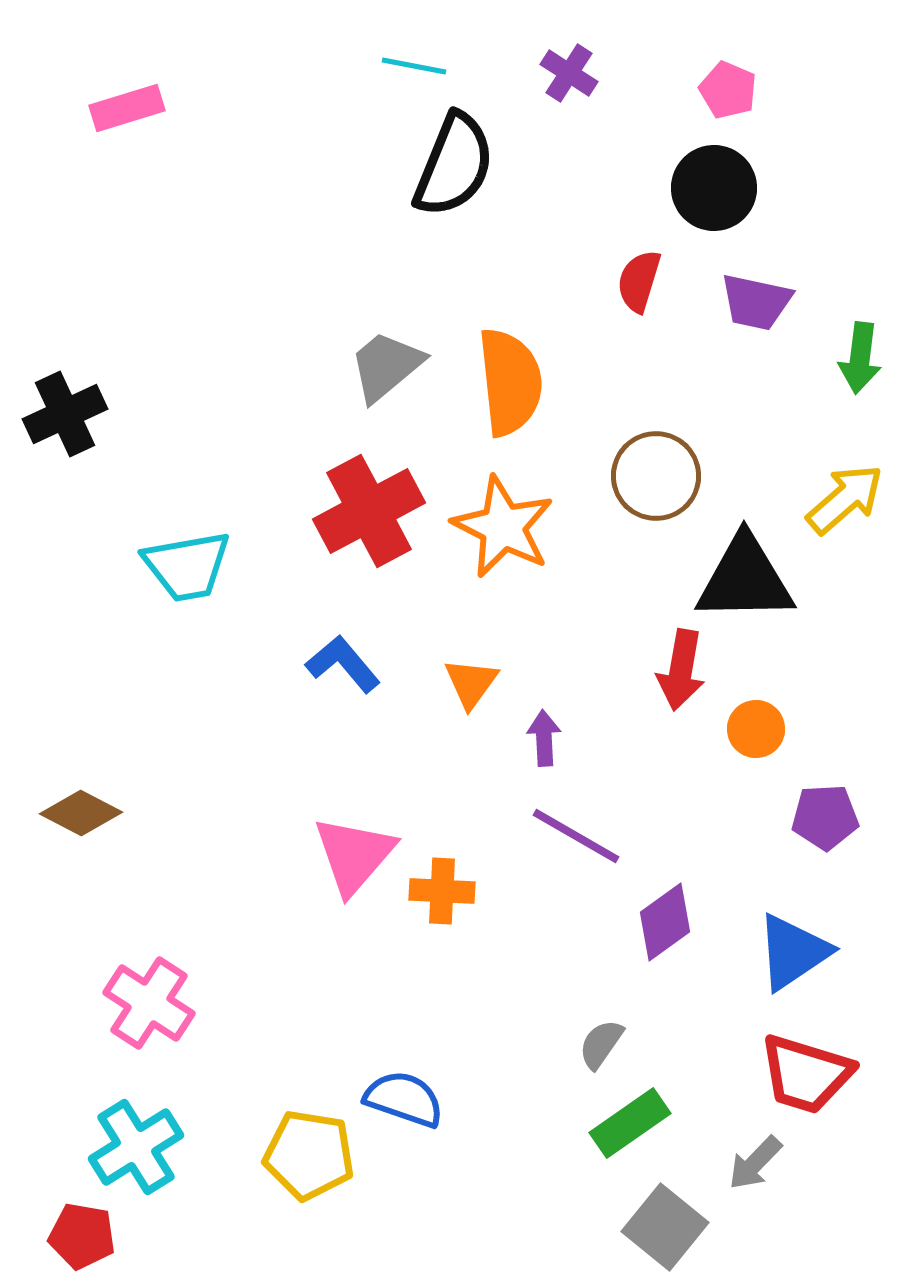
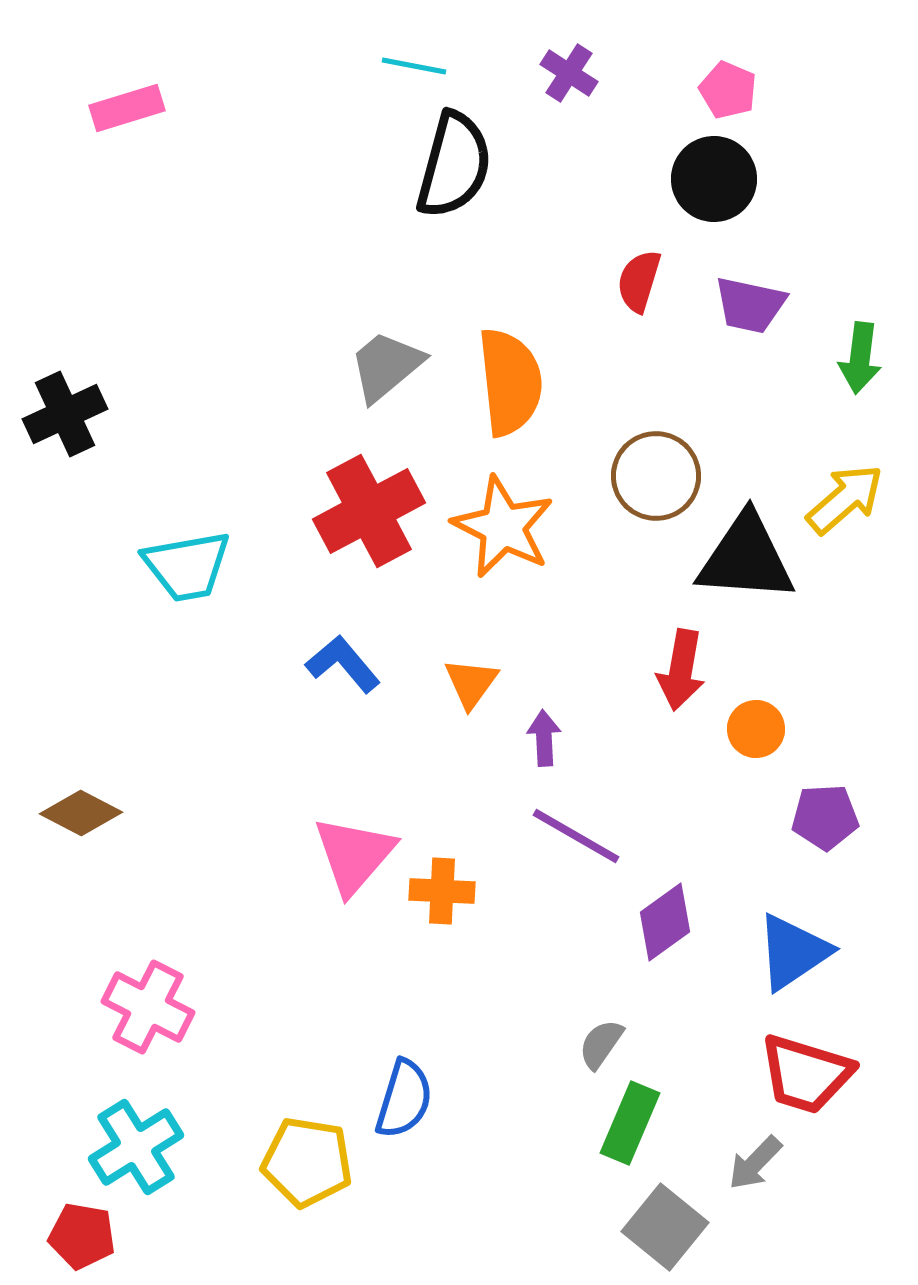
black semicircle: rotated 7 degrees counterclockwise
black circle: moved 9 px up
purple trapezoid: moved 6 px left, 3 px down
black triangle: moved 1 px right, 21 px up; rotated 5 degrees clockwise
pink cross: moved 1 px left, 4 px down; rotated 6 degrees counterclockwise
blue semicircle: rotated 88 degrees clockwise
green rectangle: rotated 32 degrees counterclockwise
yellow pentagon: moved 2 px left, 7 px down
